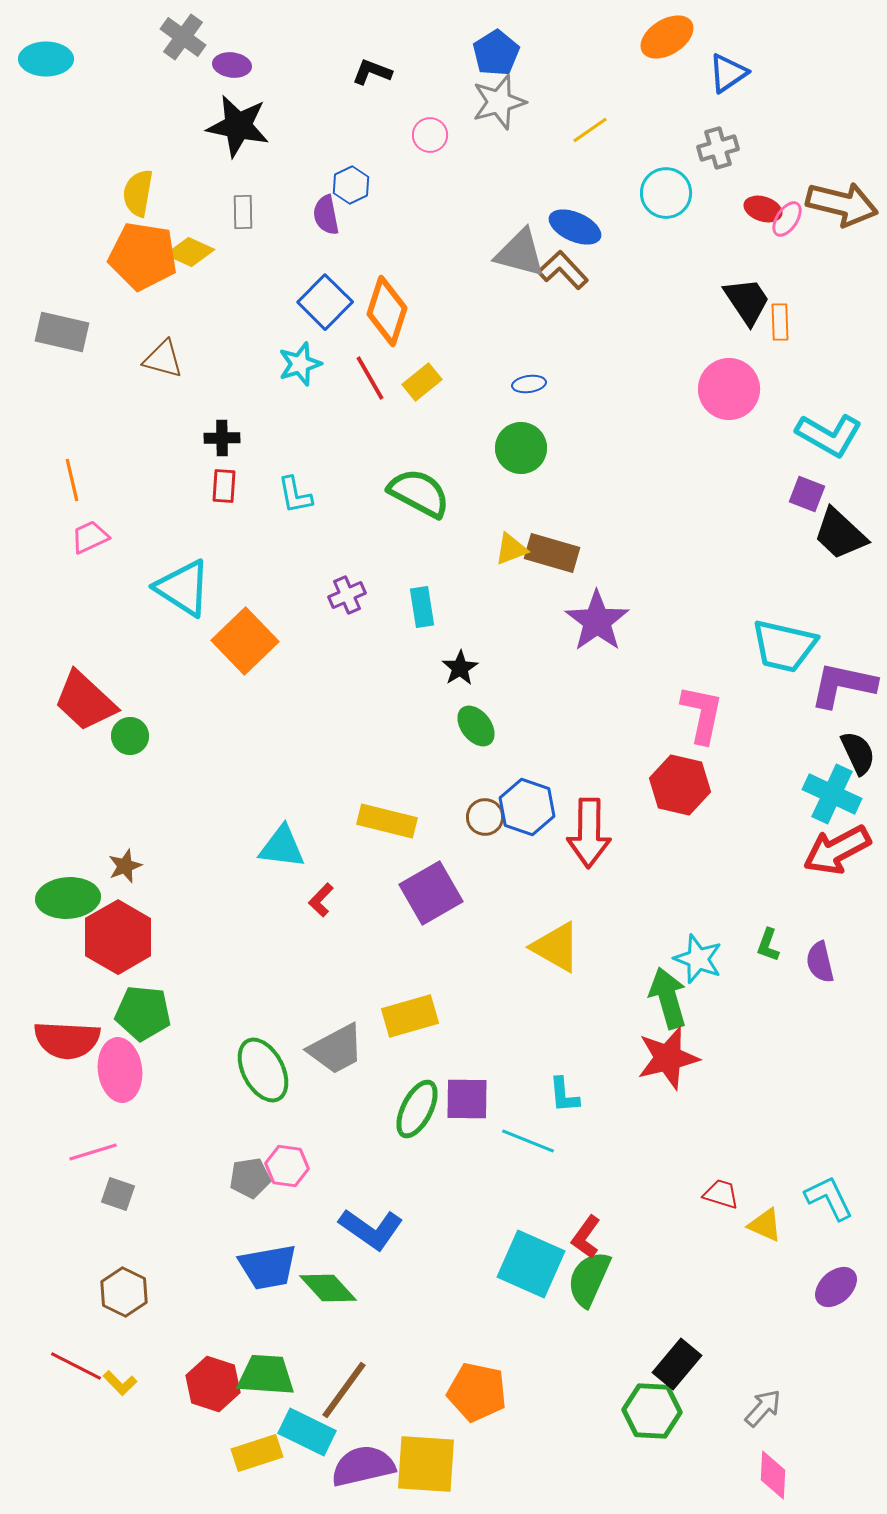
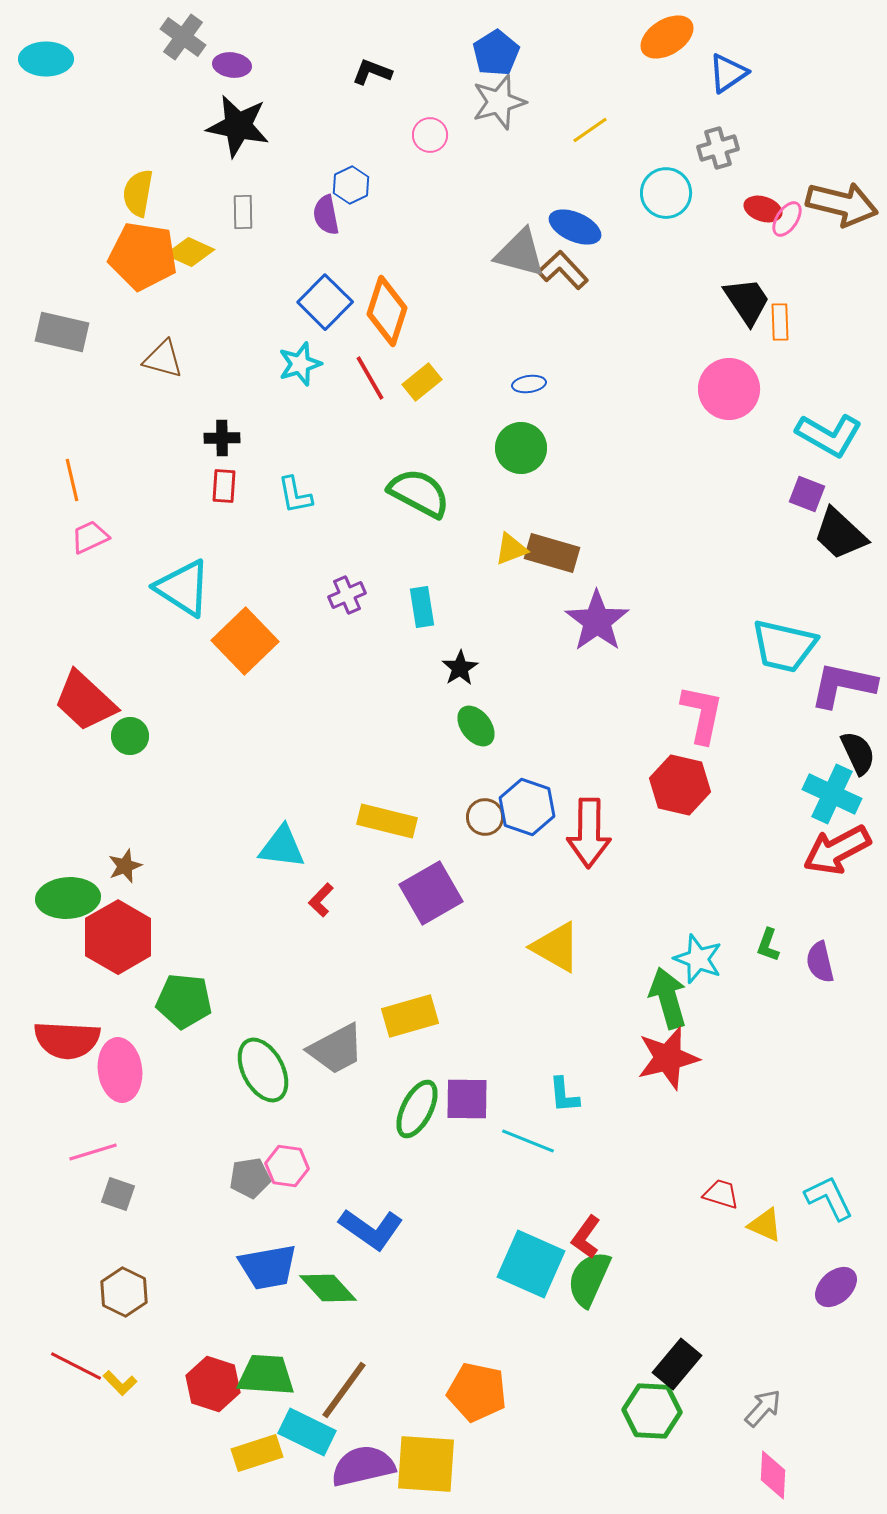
green pentagon at (143, 1013): moved 41 px right, 12 px up
